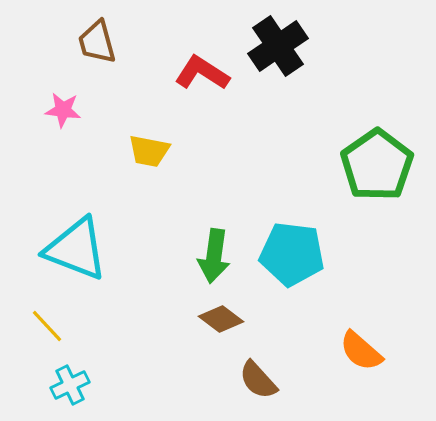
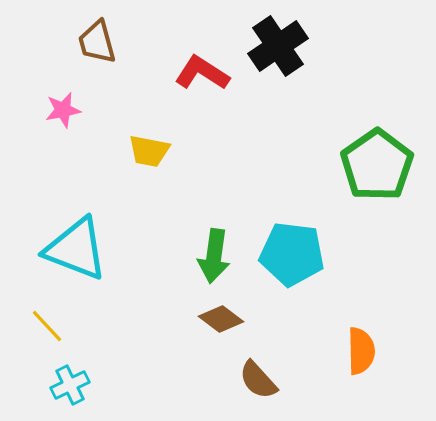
pink star: rotated 18 degrees counterclockwise
orange semicircle: rotated 132 degrees counterclockwise
